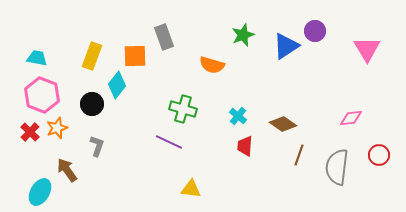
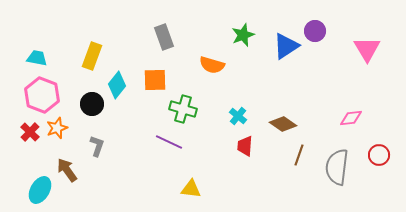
orange square: moved 20 px right, 24 px down
cyan ellipse: moved 2 px up
